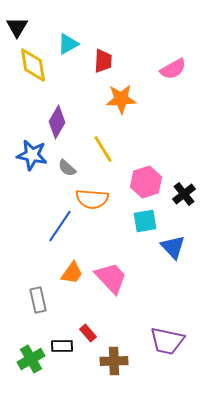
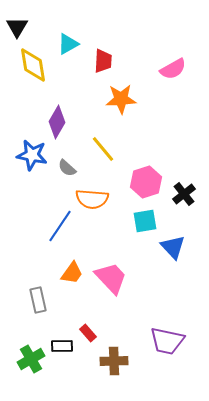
yellow line: rotated 8 degrees counterclockwise
